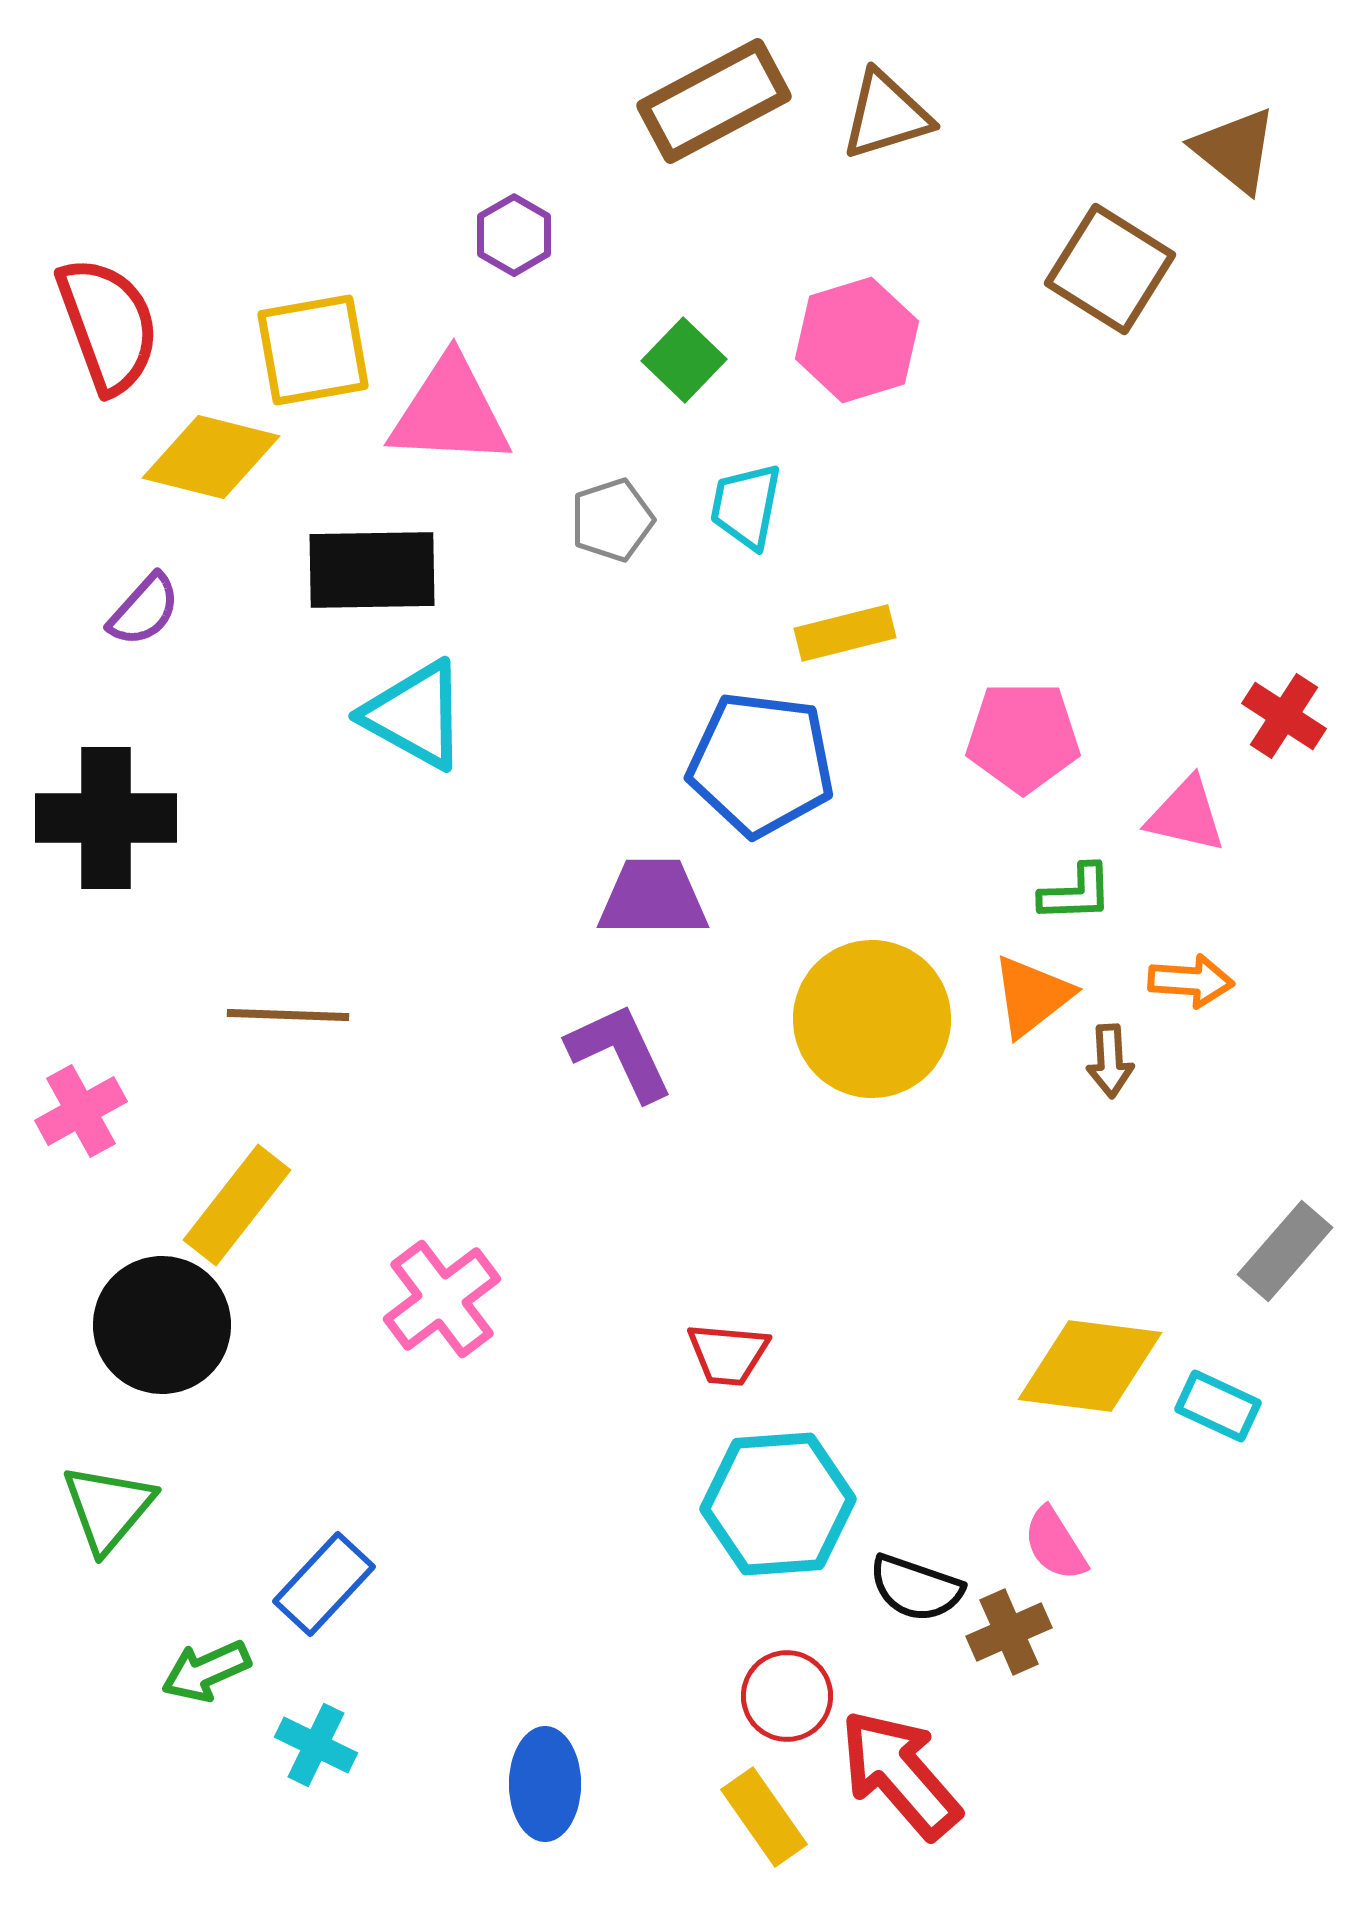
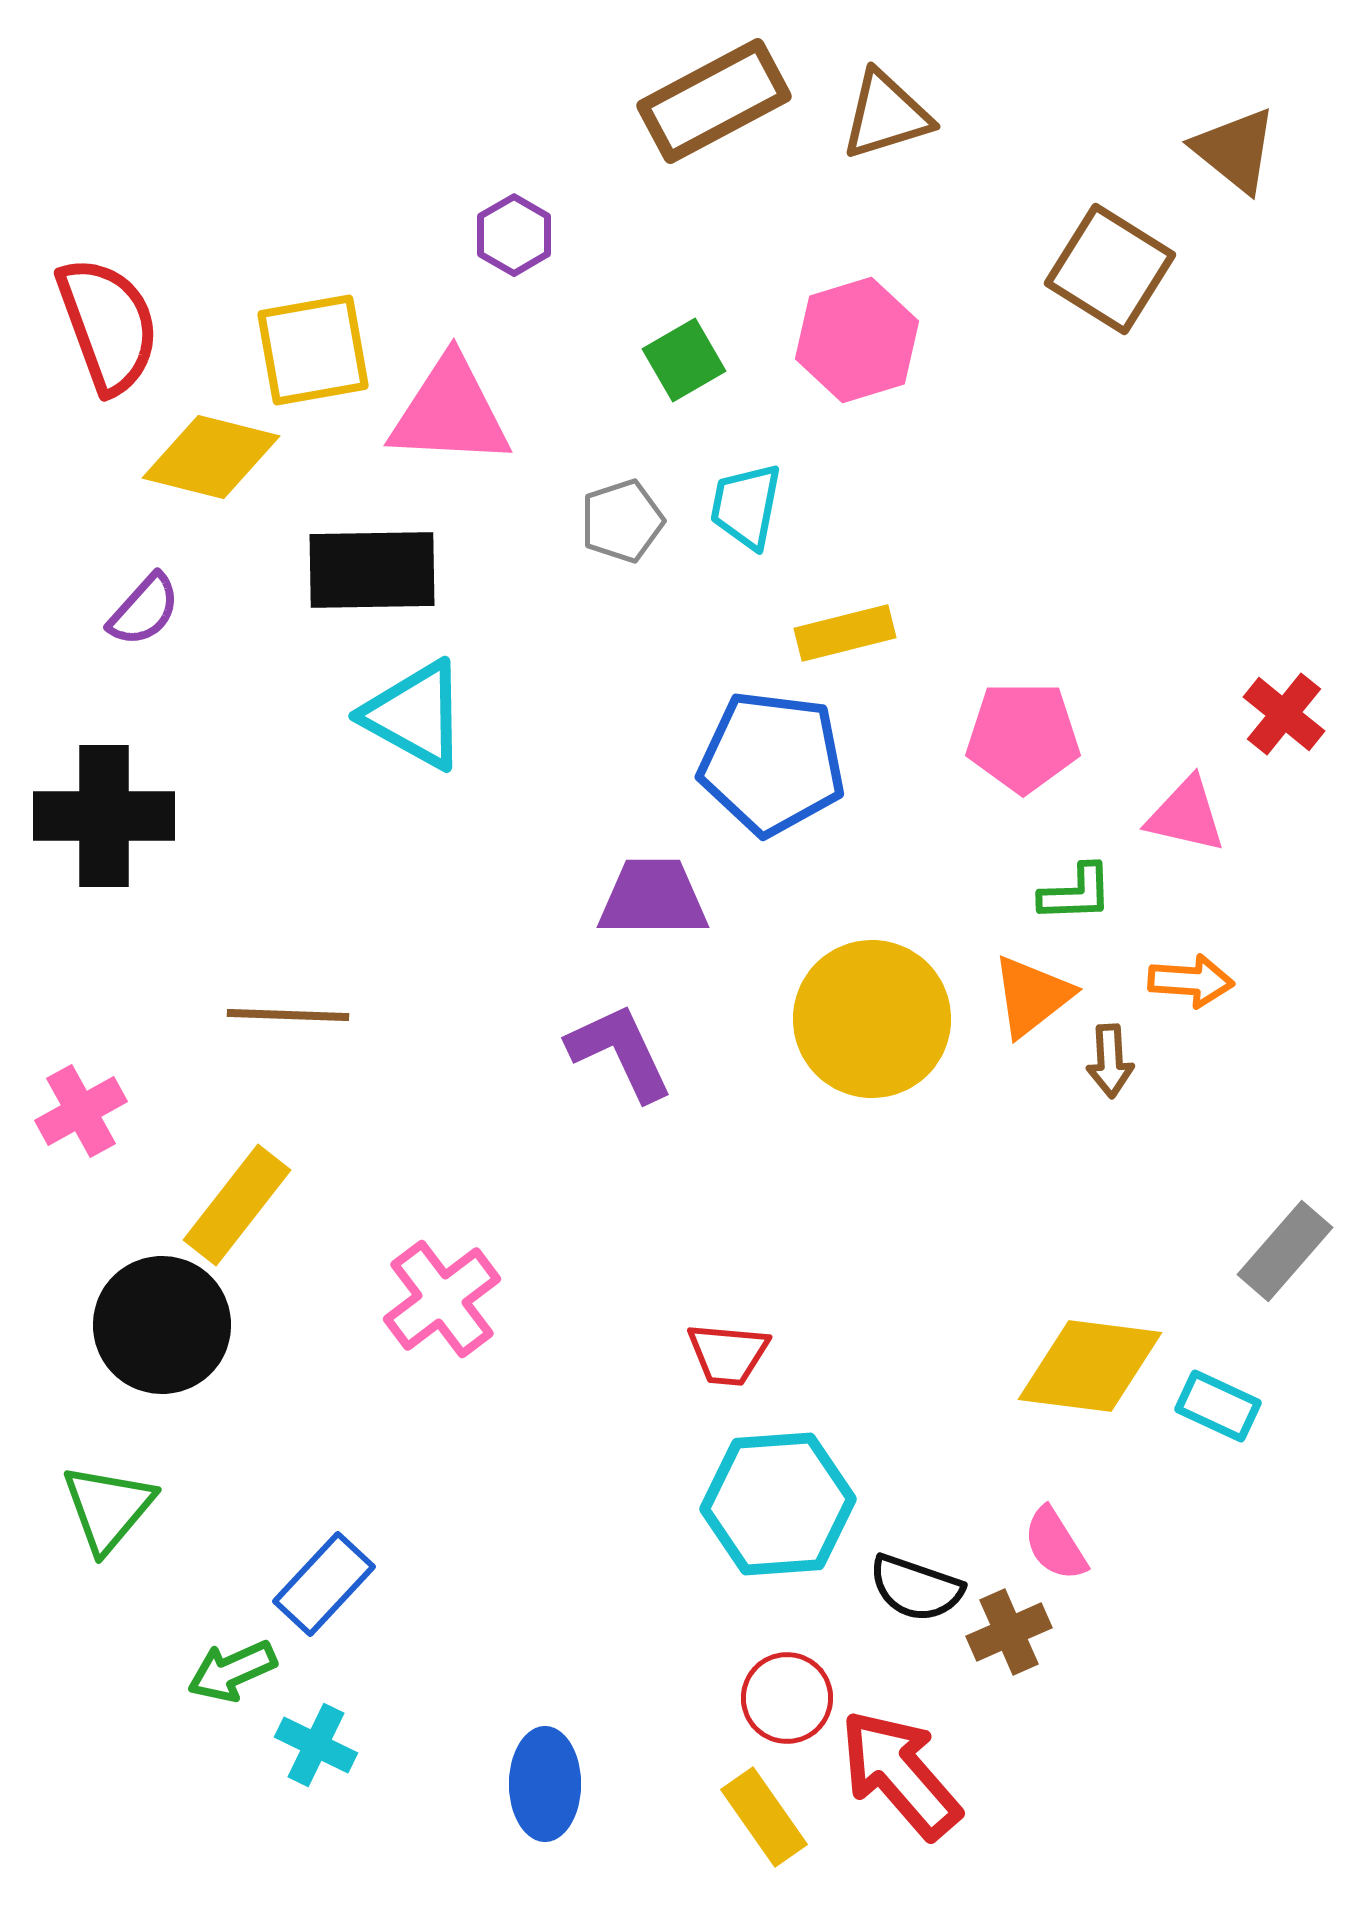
green square at (684, 360): rotated 16 degrees clockwise
gray pentagon at (612, 520): moved 10 px right, 1 px down
red cross at (1284, 716): moved 2 px up; rotated 6 degrees clockwise
blue pentagon at (761, 764): moved 11 px right, 1 px up
black cross at (106, 818): moved 2 px left, 2 px up
green arrow at (206, 1671): moved 26 px right
red circle at (787, 1696): moved 2 px down
